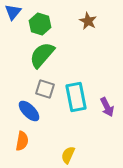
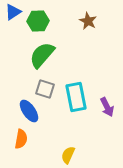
blue triangle: rotated 18 degrees clockwise
green hexagon: moved 2 px left, 3 px up; rotated 20 degrees counterclockwise
blue ellipse: rotated 10 degrees clockwise
orange semicircle: moved 1 px left, 2 px up
